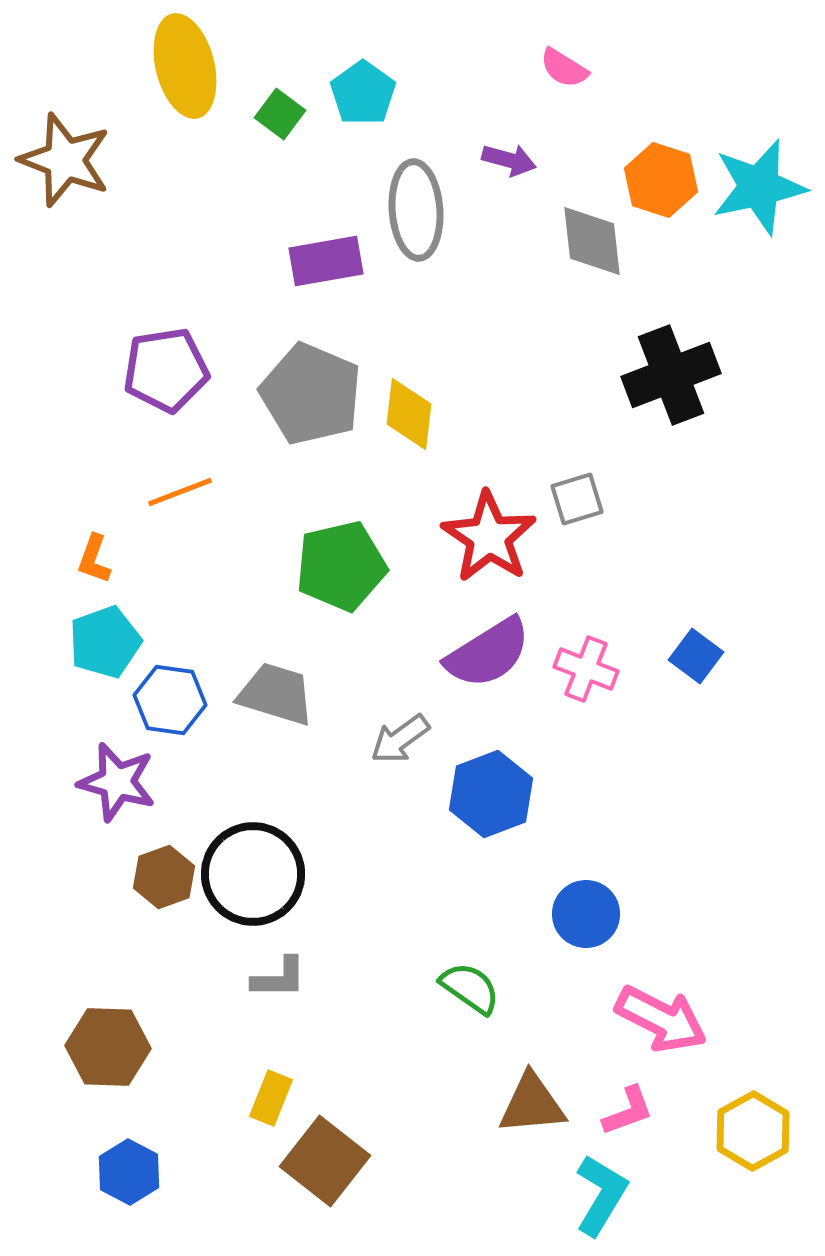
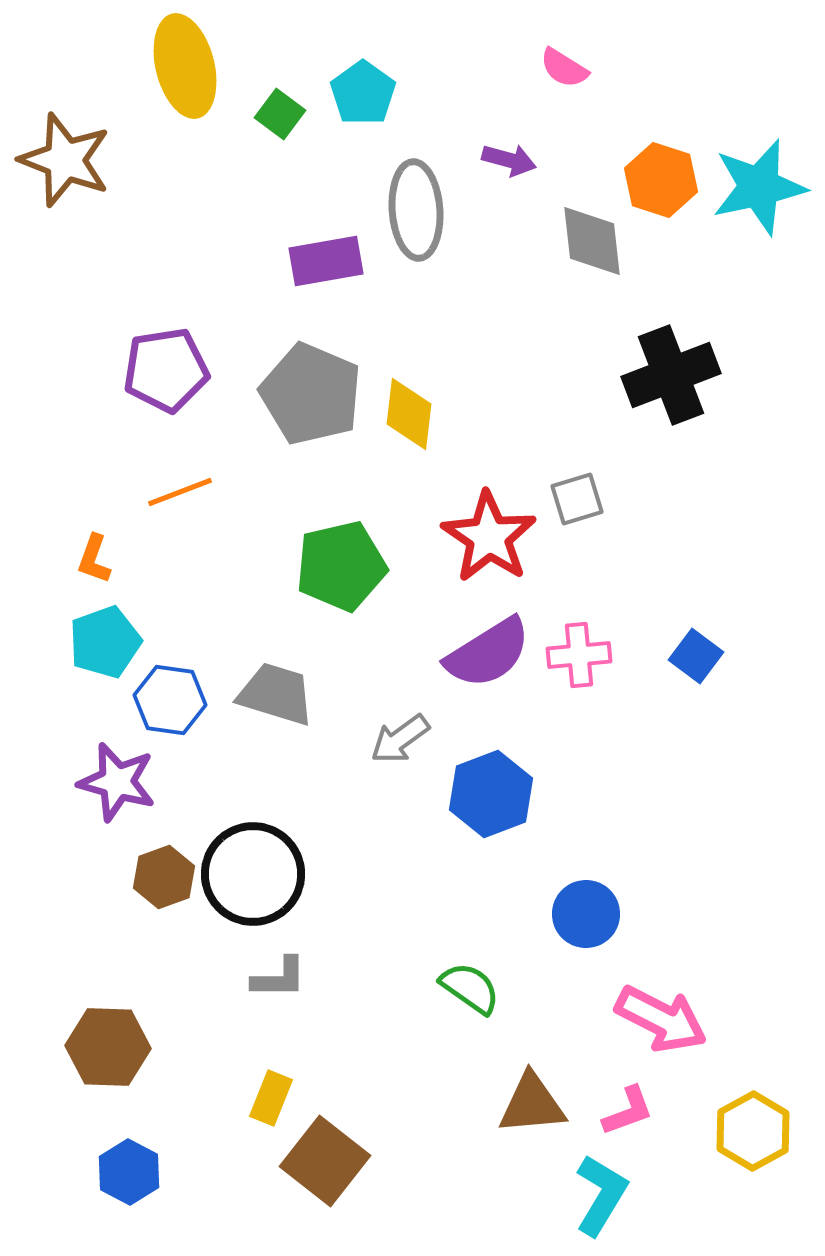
pink cross at (586, 669): moved 7 px left, 14 px up; rotated 26 degrees counterclockwise
